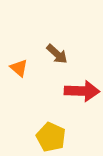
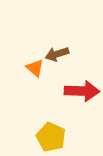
brown arrow: rotated 120 degrees clockwise
orange triangle: moved 16 px right
